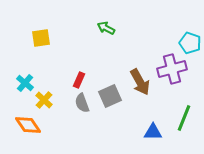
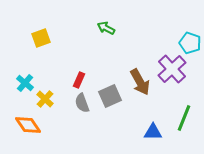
yellow square: rotated 12 degrees counterclockwise
purple cross: rotated 28 degrees counterclockwise
yellow cross: moved 1 px right, 1 px up
